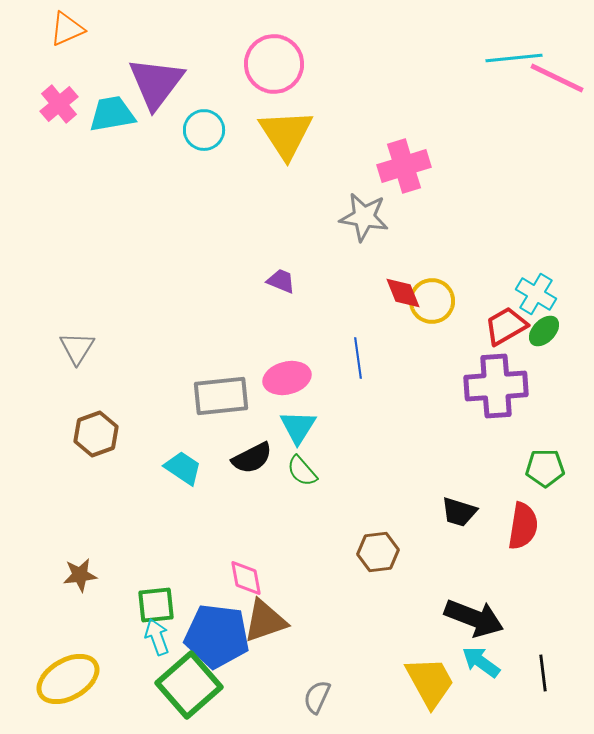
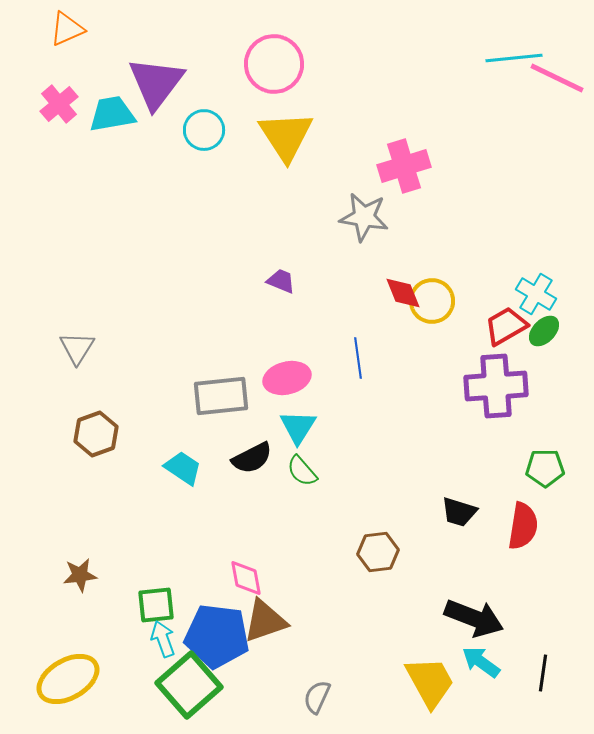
yellow triangle at (286, 134): moved 2 px down
cyan arrow at (157, 637): moved 6 px right, 2 px down
black line at (543, 673): rotated 15 degrees clockwise
